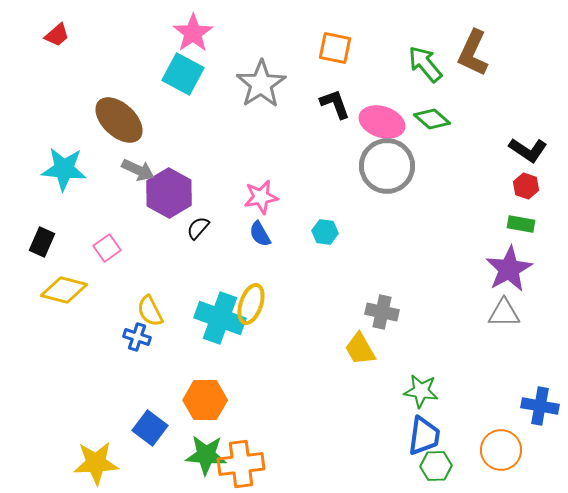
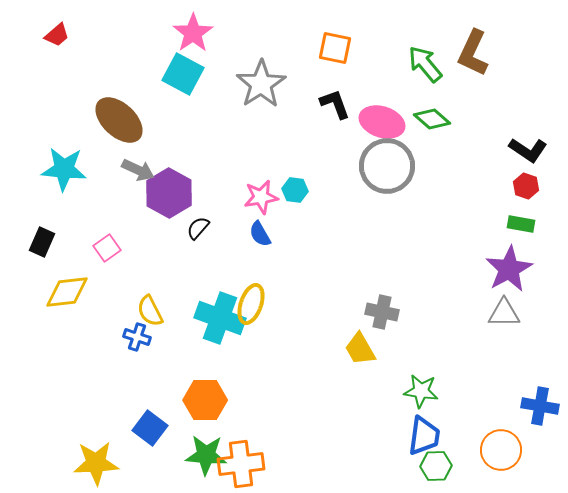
cyan hexagon at (325, 232): moved 30 px left, 42 px up
yellow diamond at (64, 290): moved 3 px right, 2 px down; rotated 21 degrees counterclockwise
